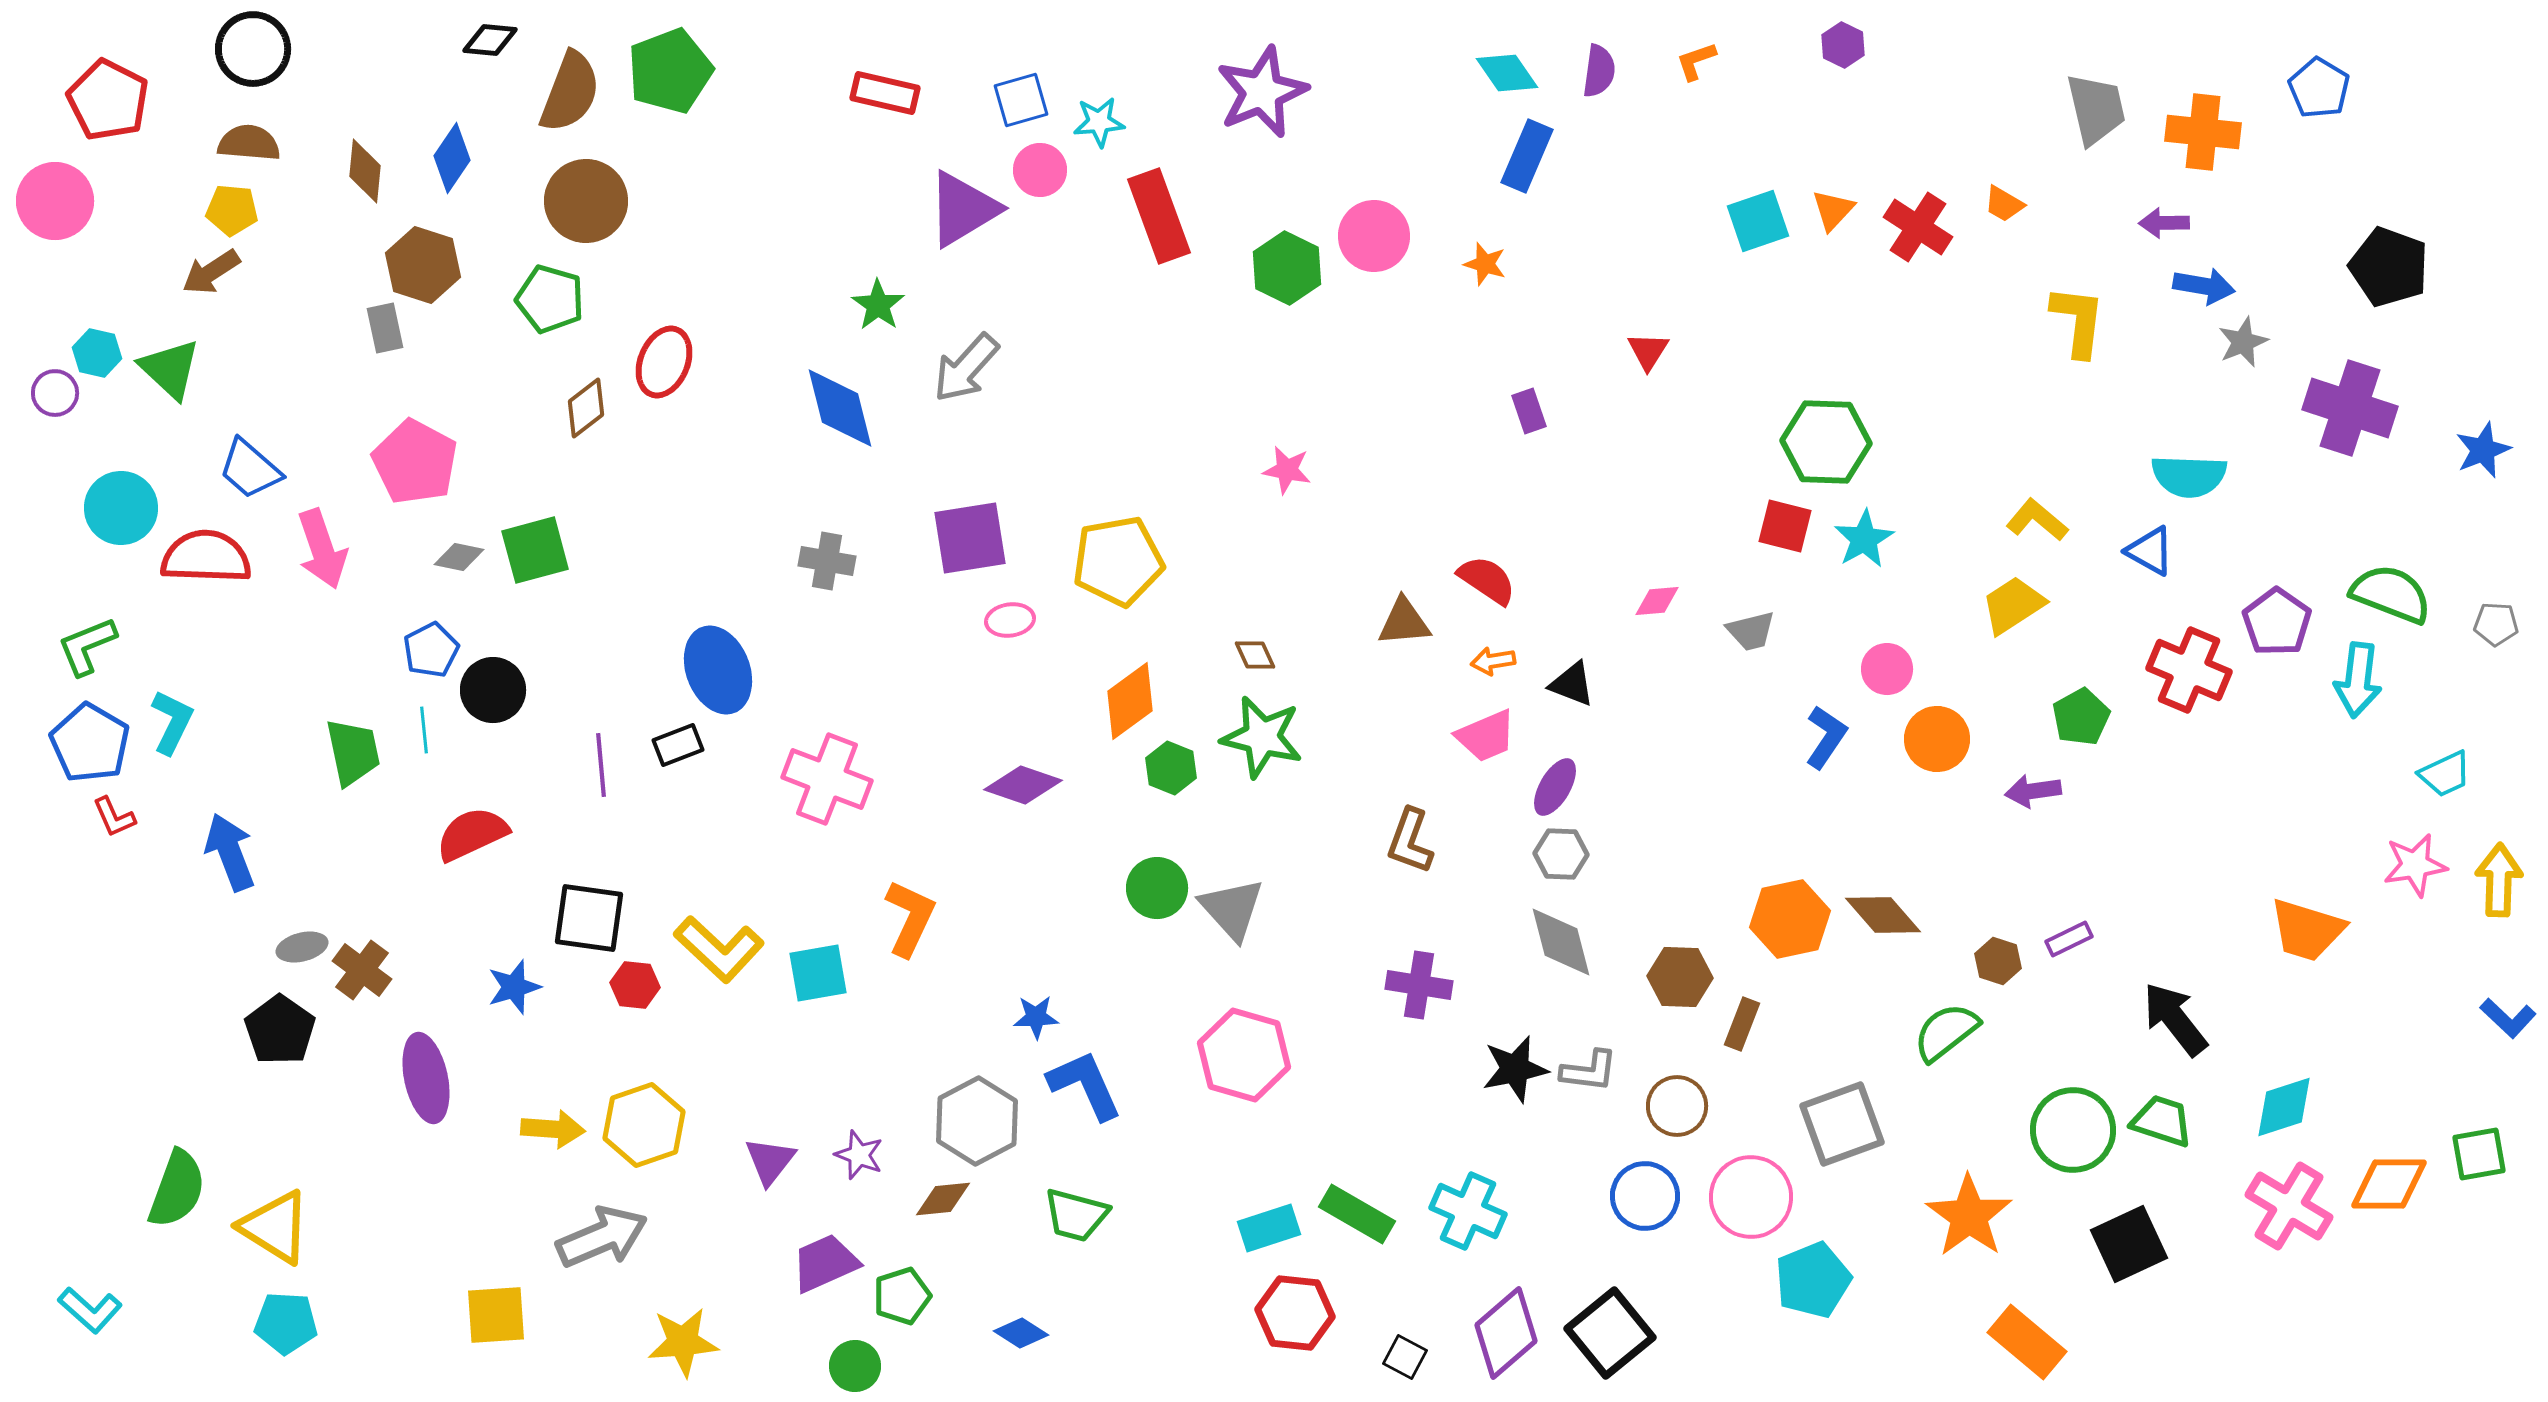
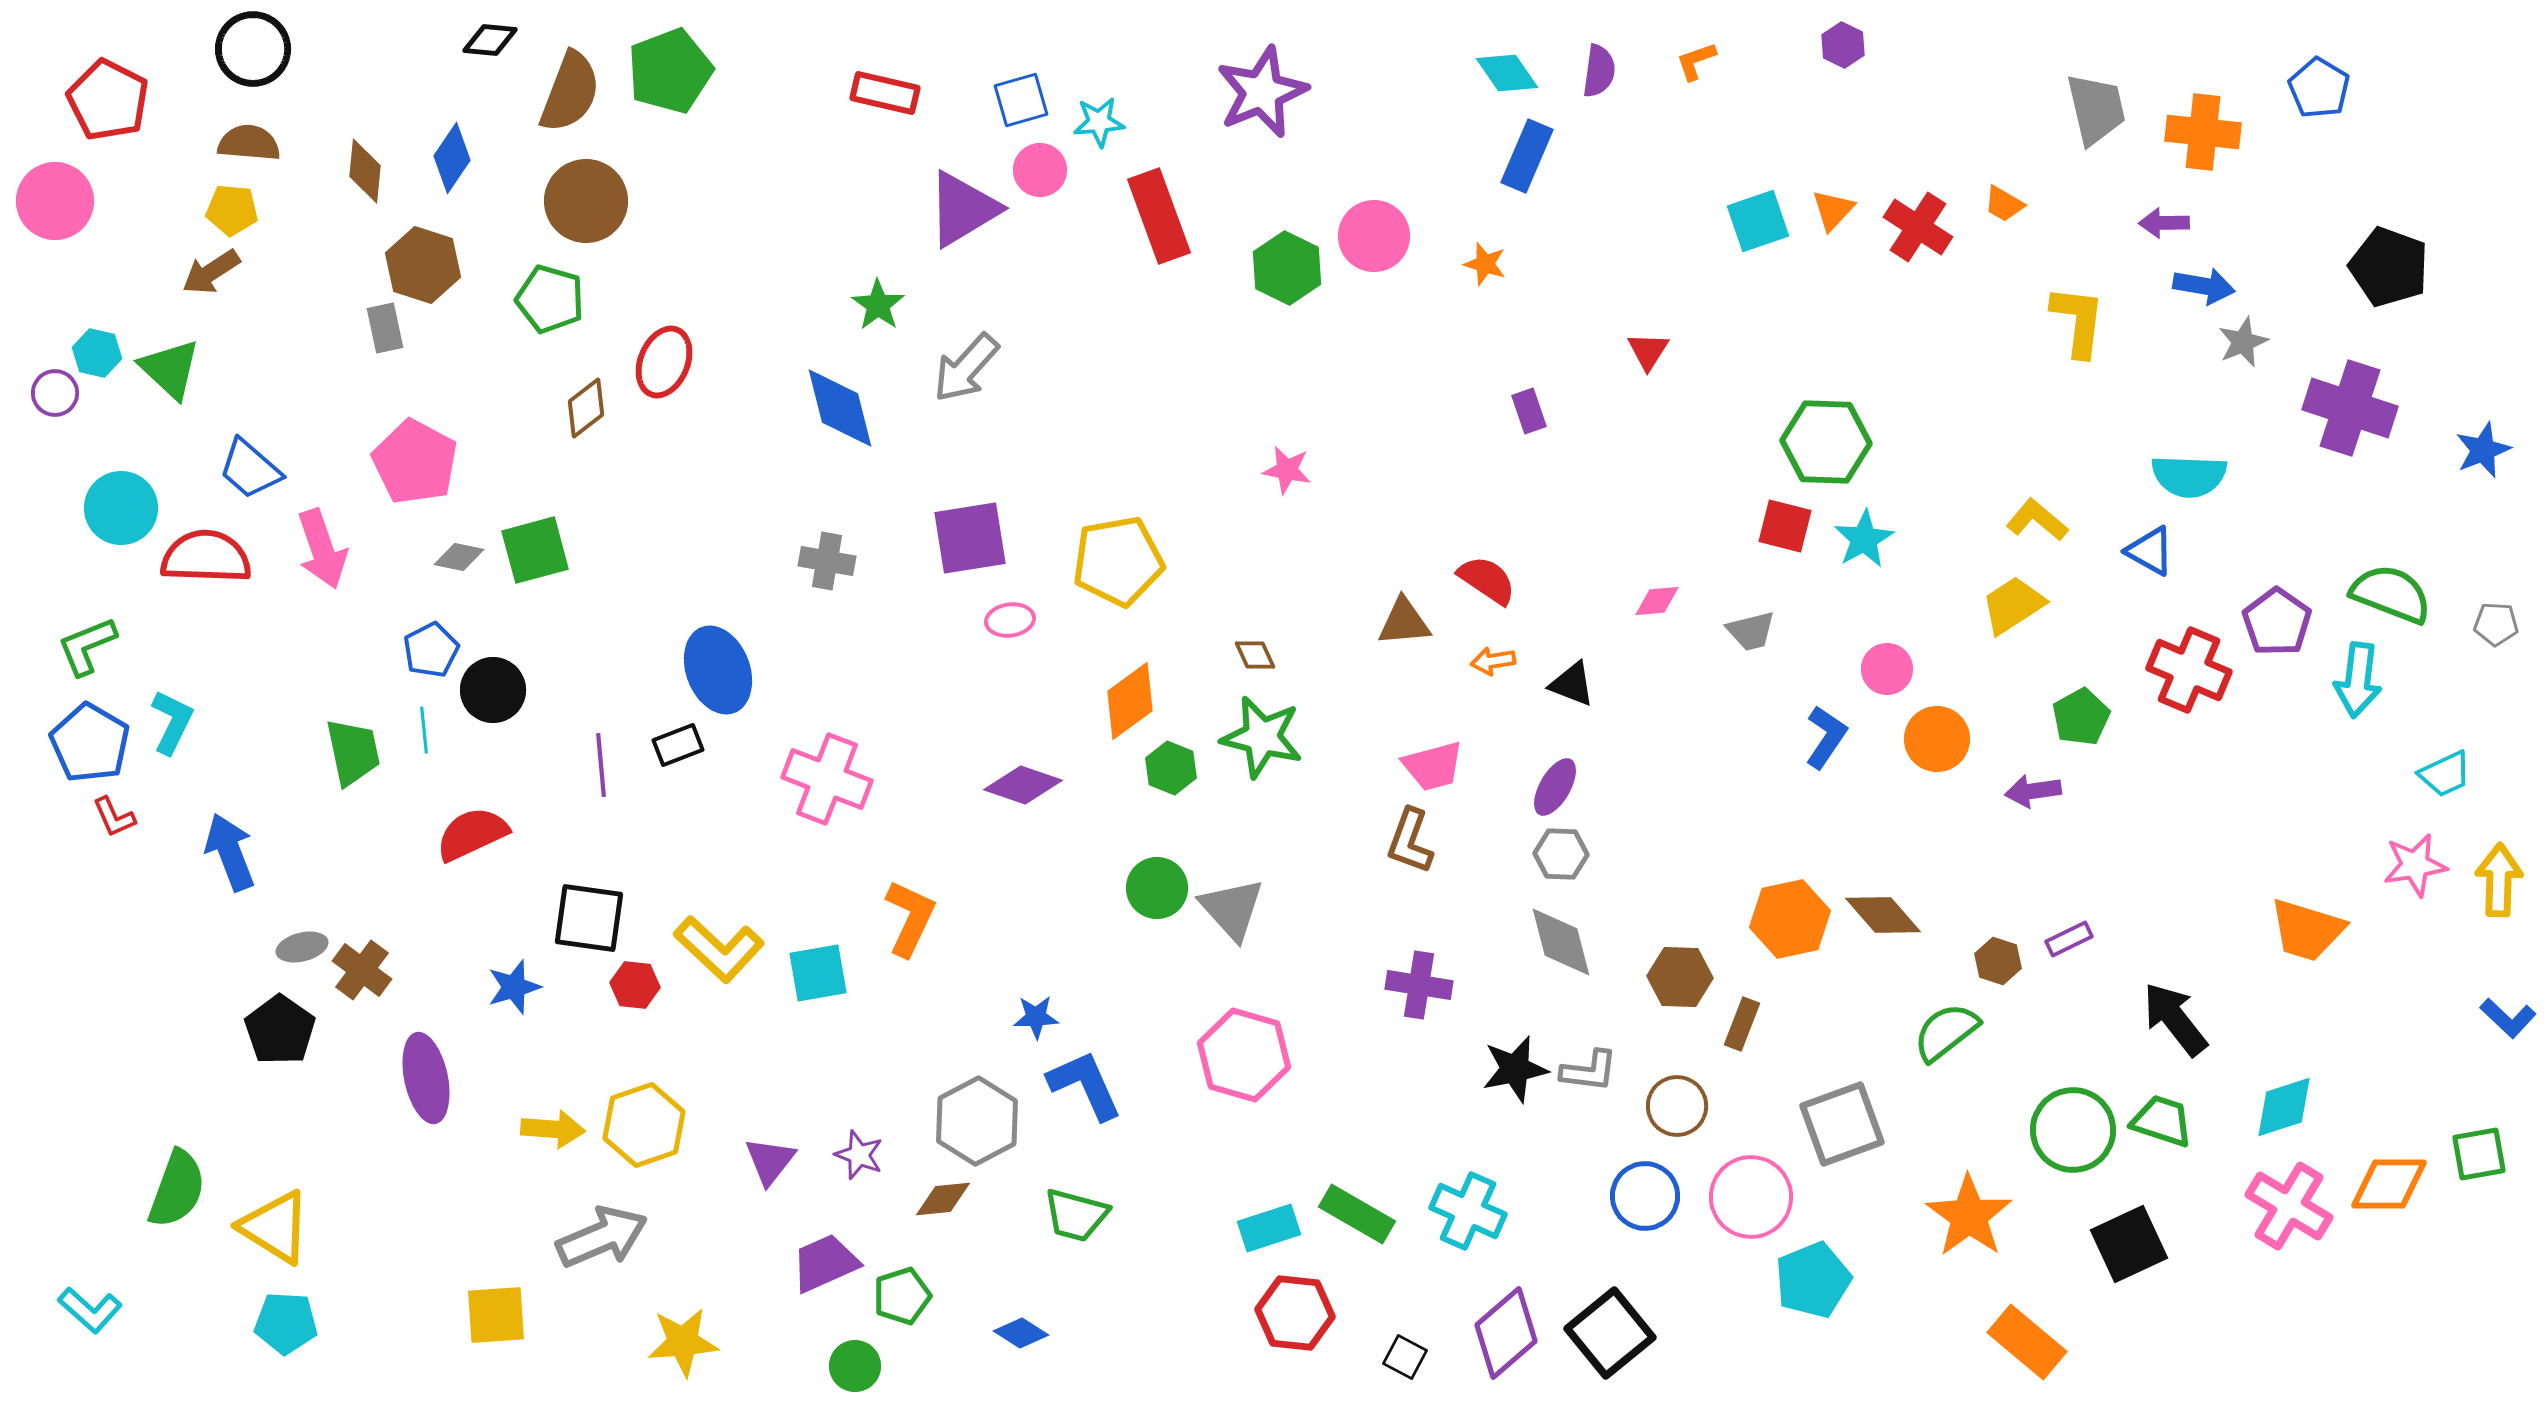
pink trapezoid at (1486, 736): moved 53 px left, 30 px down; rotated 8 degrees clockwise
